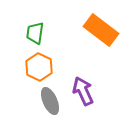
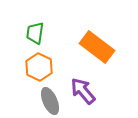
orange rectangle: moved 4 px left, 17 px down
purple arrow: rotated 16 degrees counterclockwise
